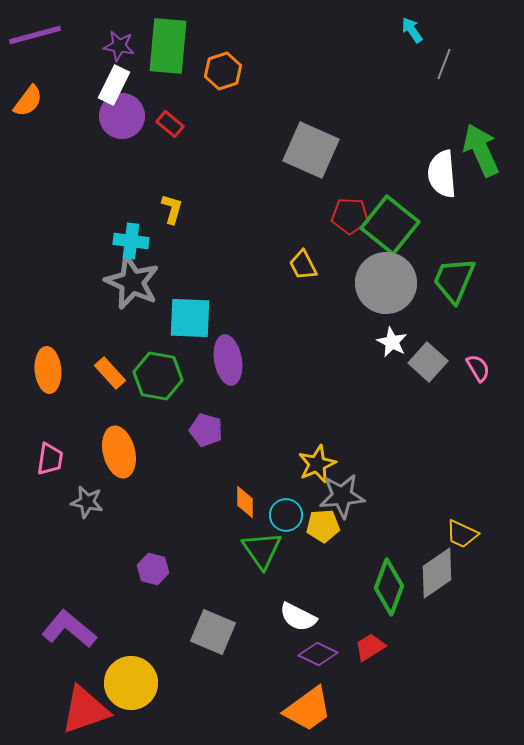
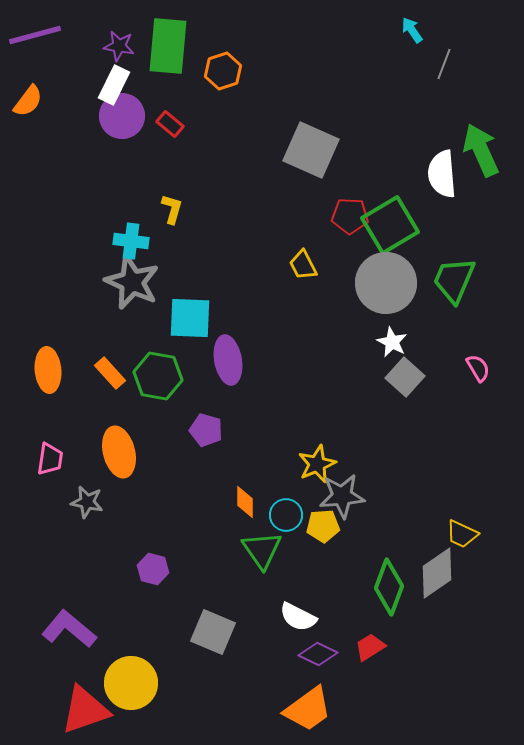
green square at (390, 225): rotated 20 degrees clockwise
gray square at (428, 362): moved 23 px left, 15 px down
